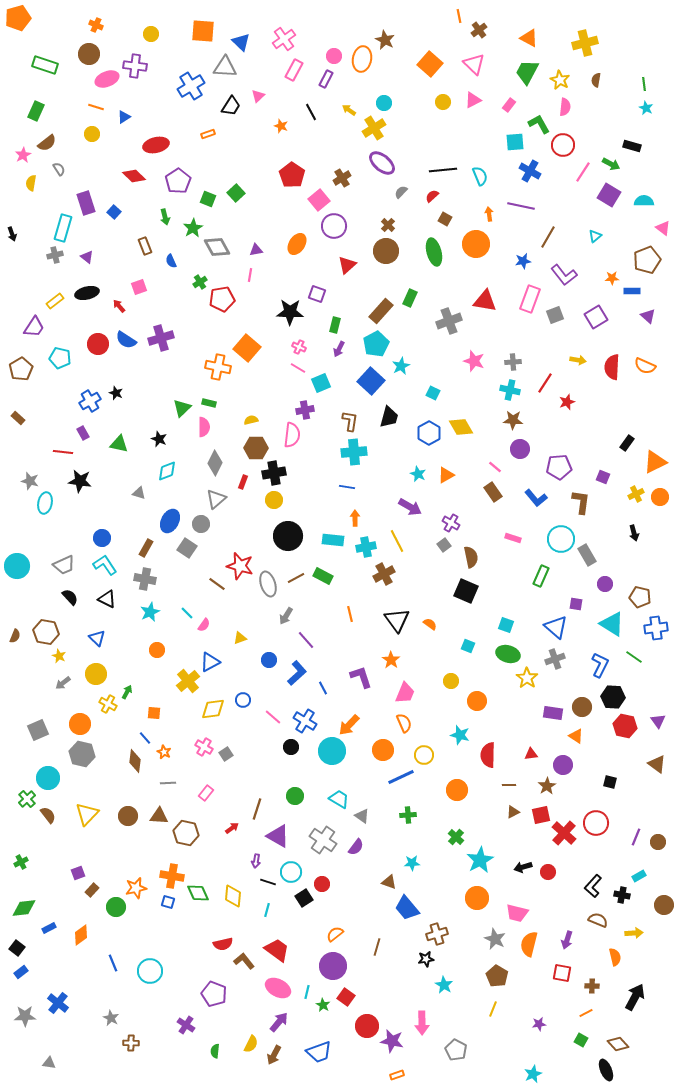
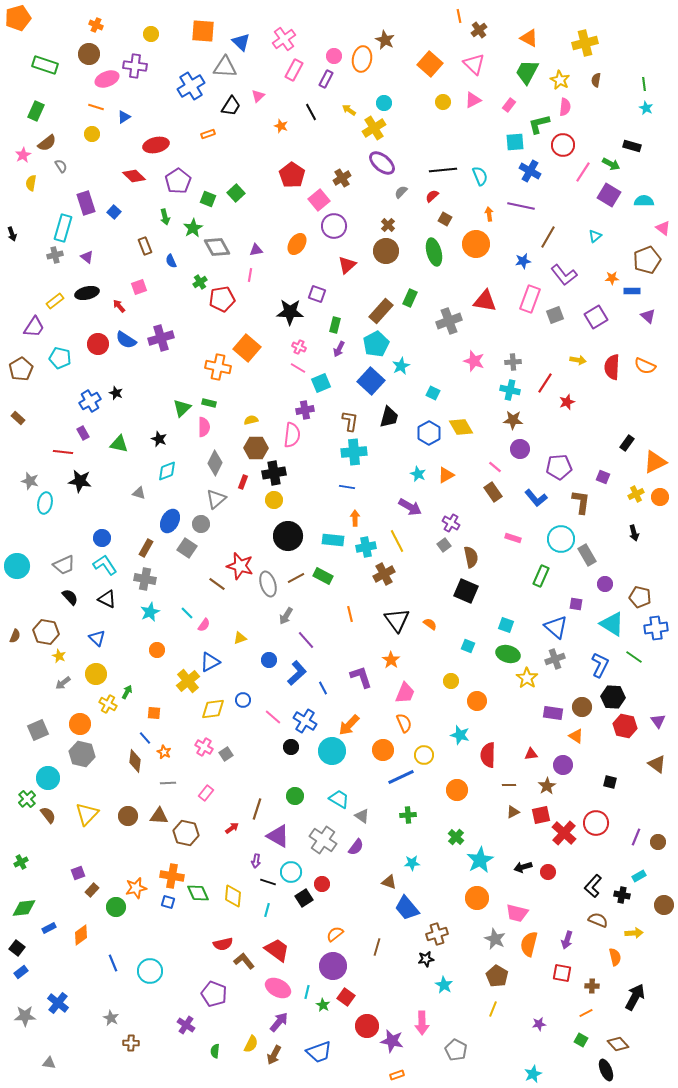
green L-shape at (539, 124): rotated 75 degrees counterclockwise
gray semicircle at (59, 169): moved 2 px right, 3 px up
